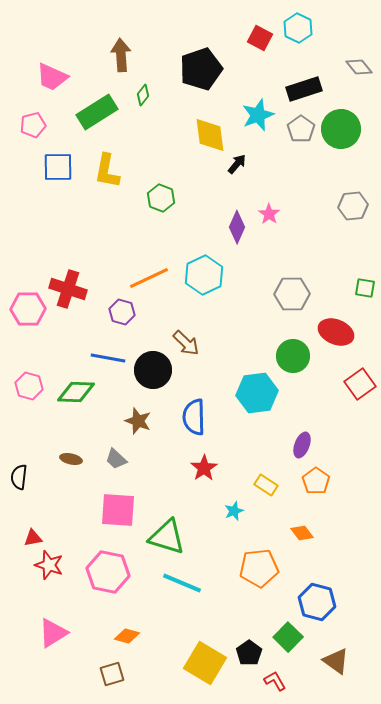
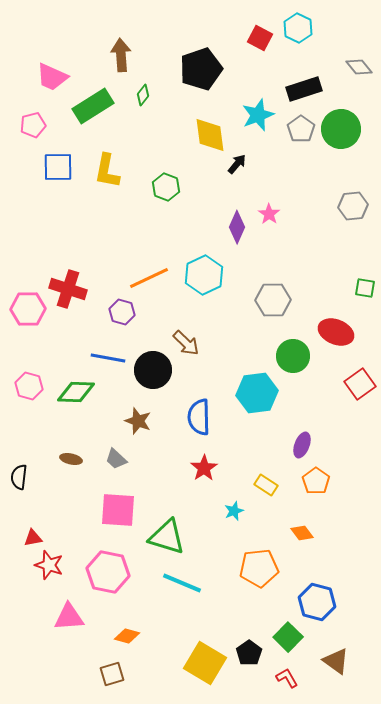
green rectangle at (97, 112): moved 4 px left, 6 px up
green hexagon at (161, 198): moved 5 px right, 11 px up
gray hexagon at (292, 294): moved 19 px left, 6 px down
blue semicircle at (194, 417): moved 5 px right
pink triangle at (53, 633): moved 16 px right, 16 px up; rotated 28 degrees clockwise
red L-shape at (275, 681): moved 12 px right, 3 px up
